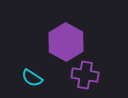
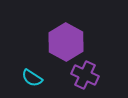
purple cross: rotated 16 degrees clockwise
